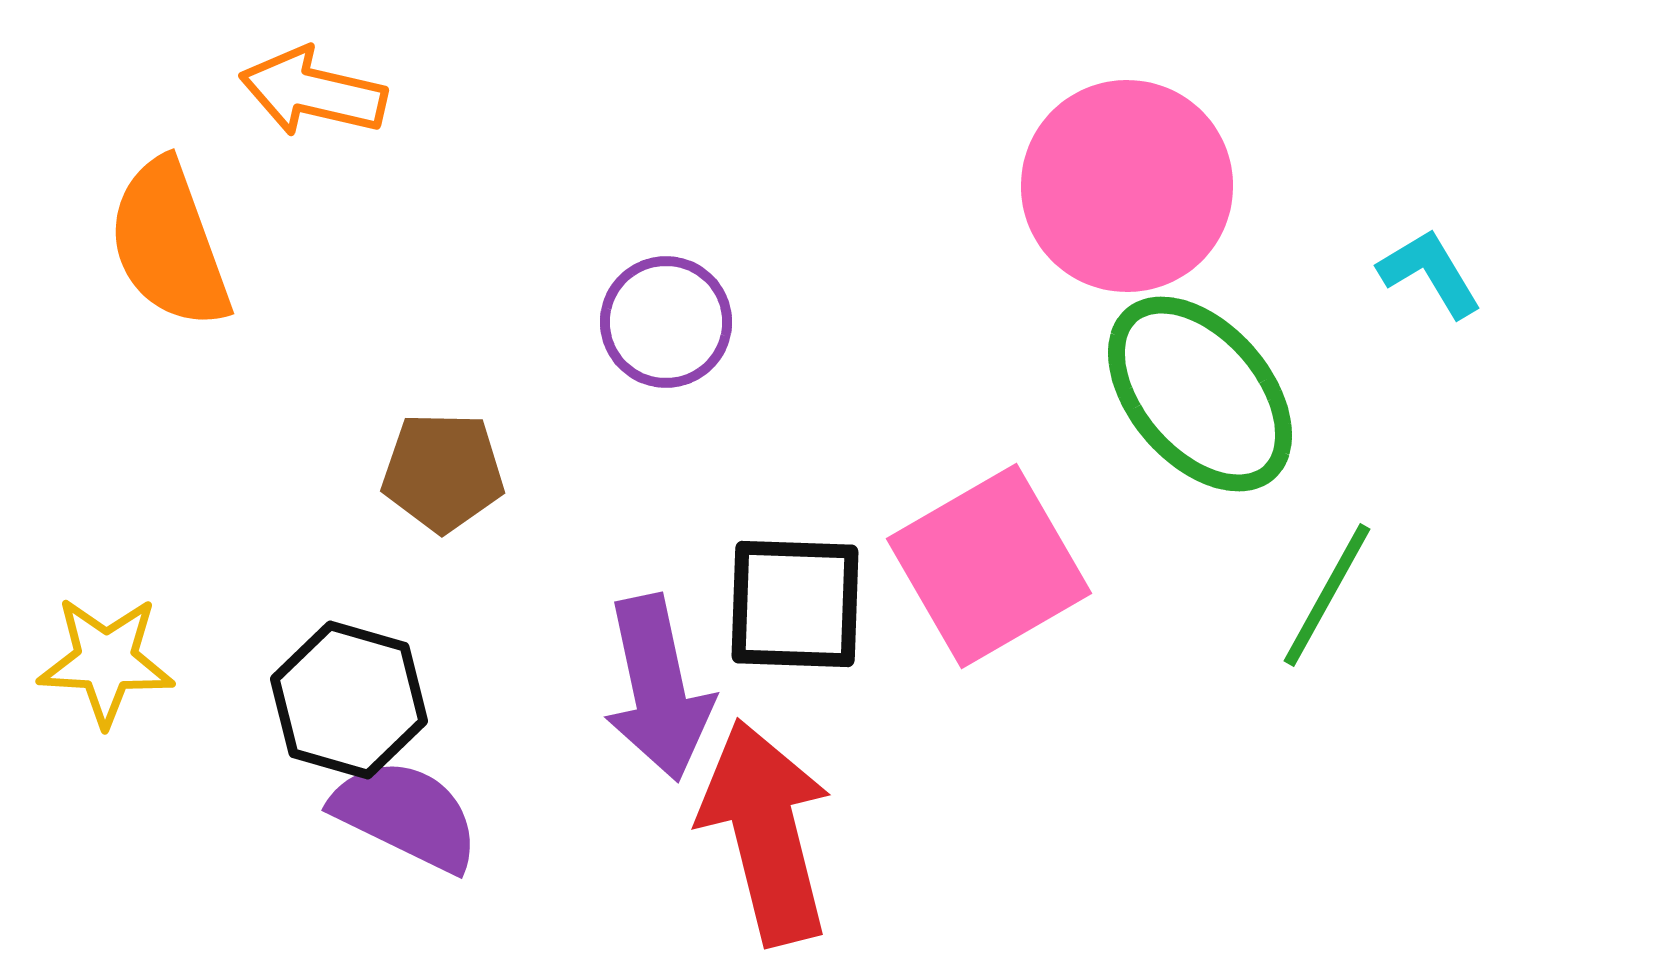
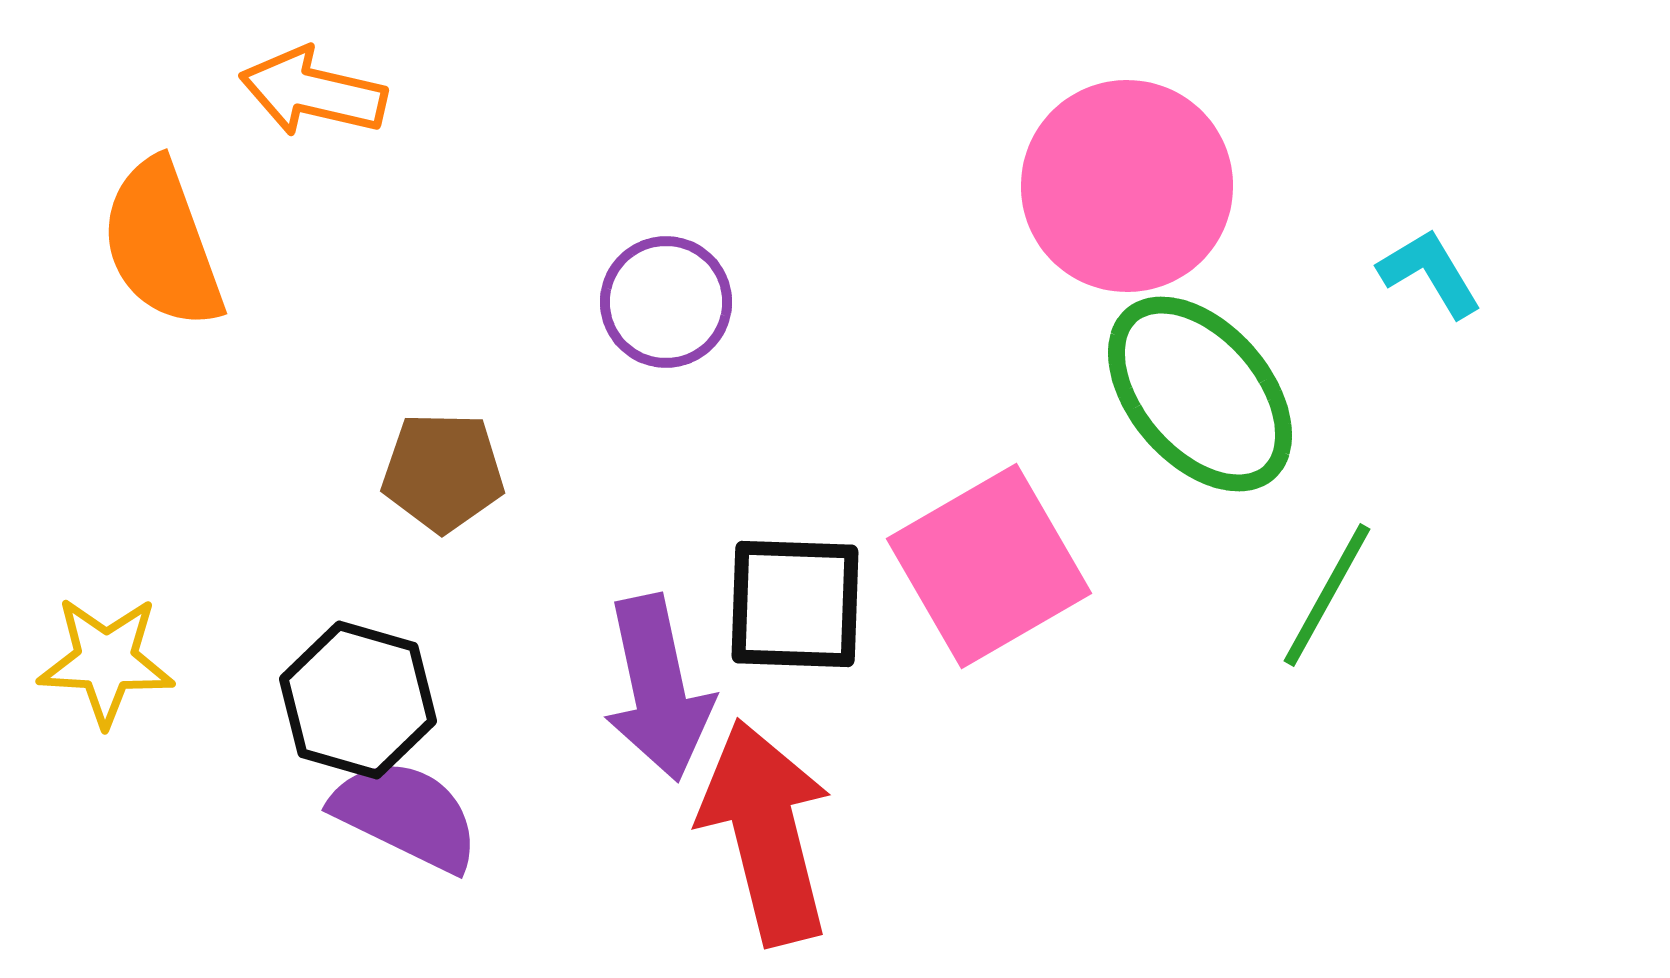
orange semicircle: moved 7 px left
purple circle: moved 20 px up
black hexagon: moved 9 px right
